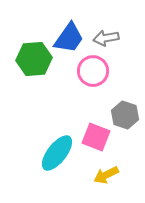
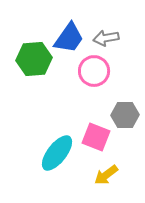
pink circle: moved 1 px right
gray hexagon: rotated 20 degrees counterclockwise
yellow arrow: rotated 10 degrees counterclockwise
